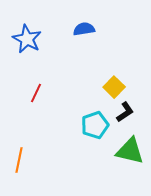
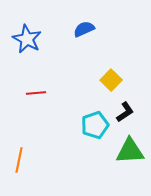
blue semicircle: rotated 15 degrees counterclockwise
yellow square: moved 3 px left, 7 px up
red line: rotated 60 degrees clockwise
green triangle: rotated 16 degrees counterclockwise
